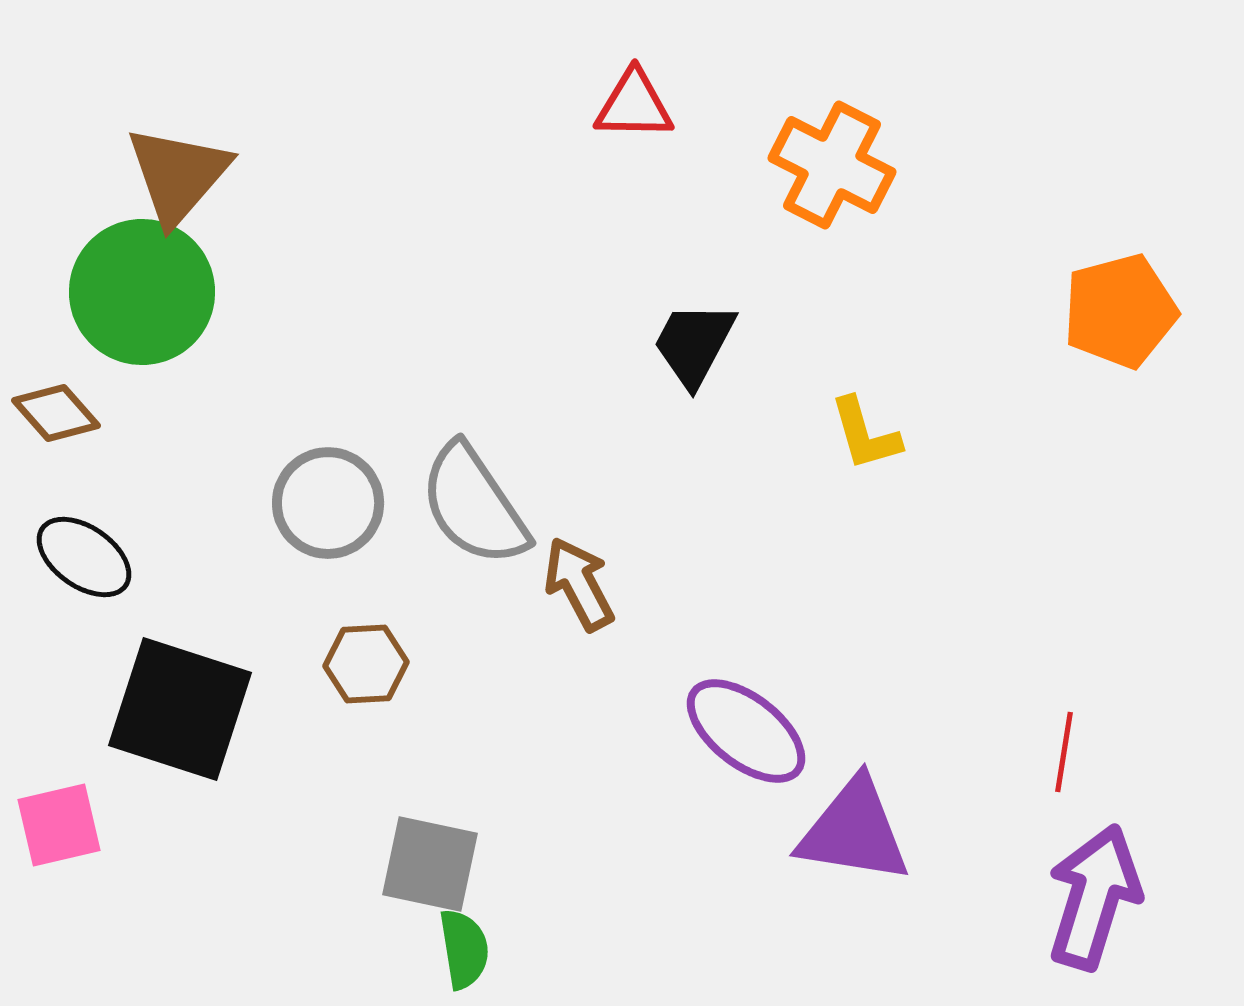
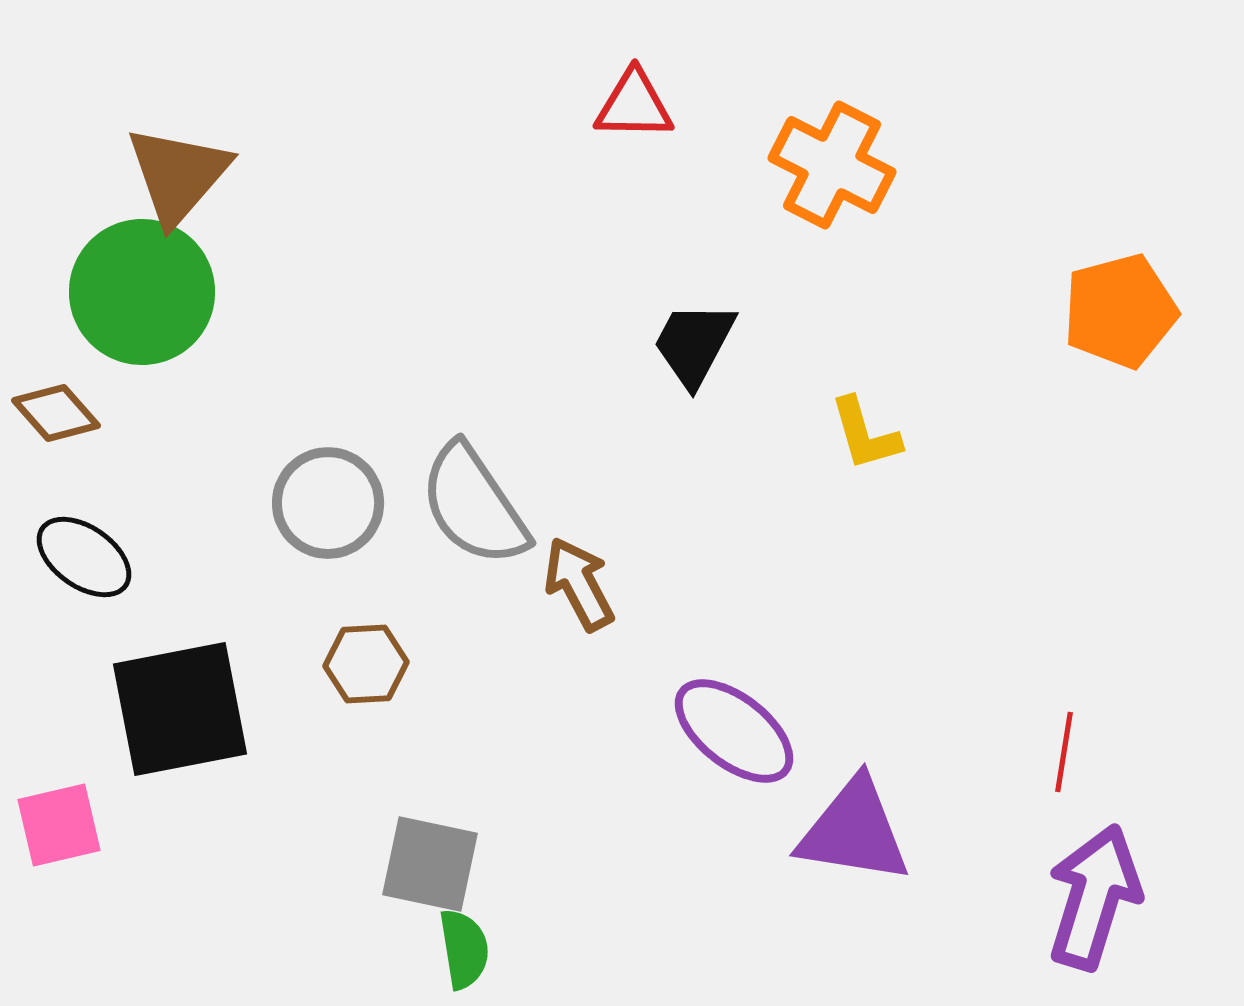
black square: rotated 29 degrees counterclockwise
purple ellipse: moved 12 px left
